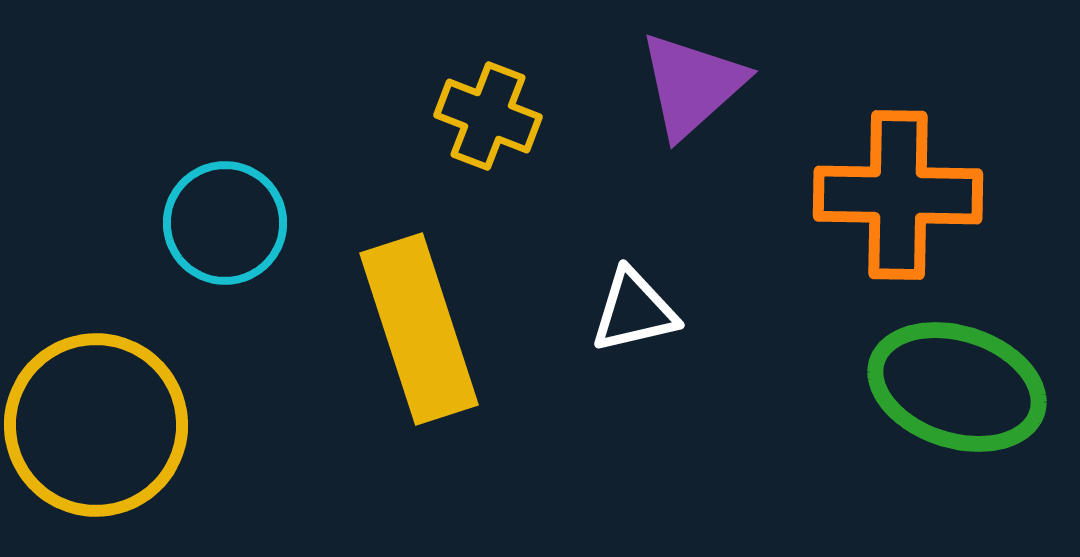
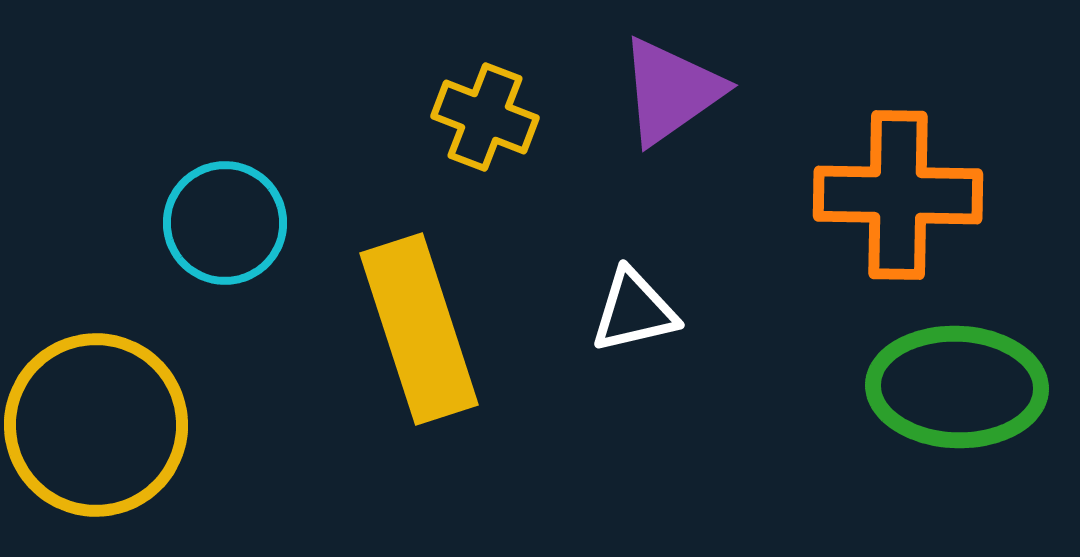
purple triangle: moved 21 px left, 6 px down; rotated 7 degrees clockwise
yellow cross: moved 3 px left, 1 px down
green ellipse: rotated 16 degrees counterclockwise
